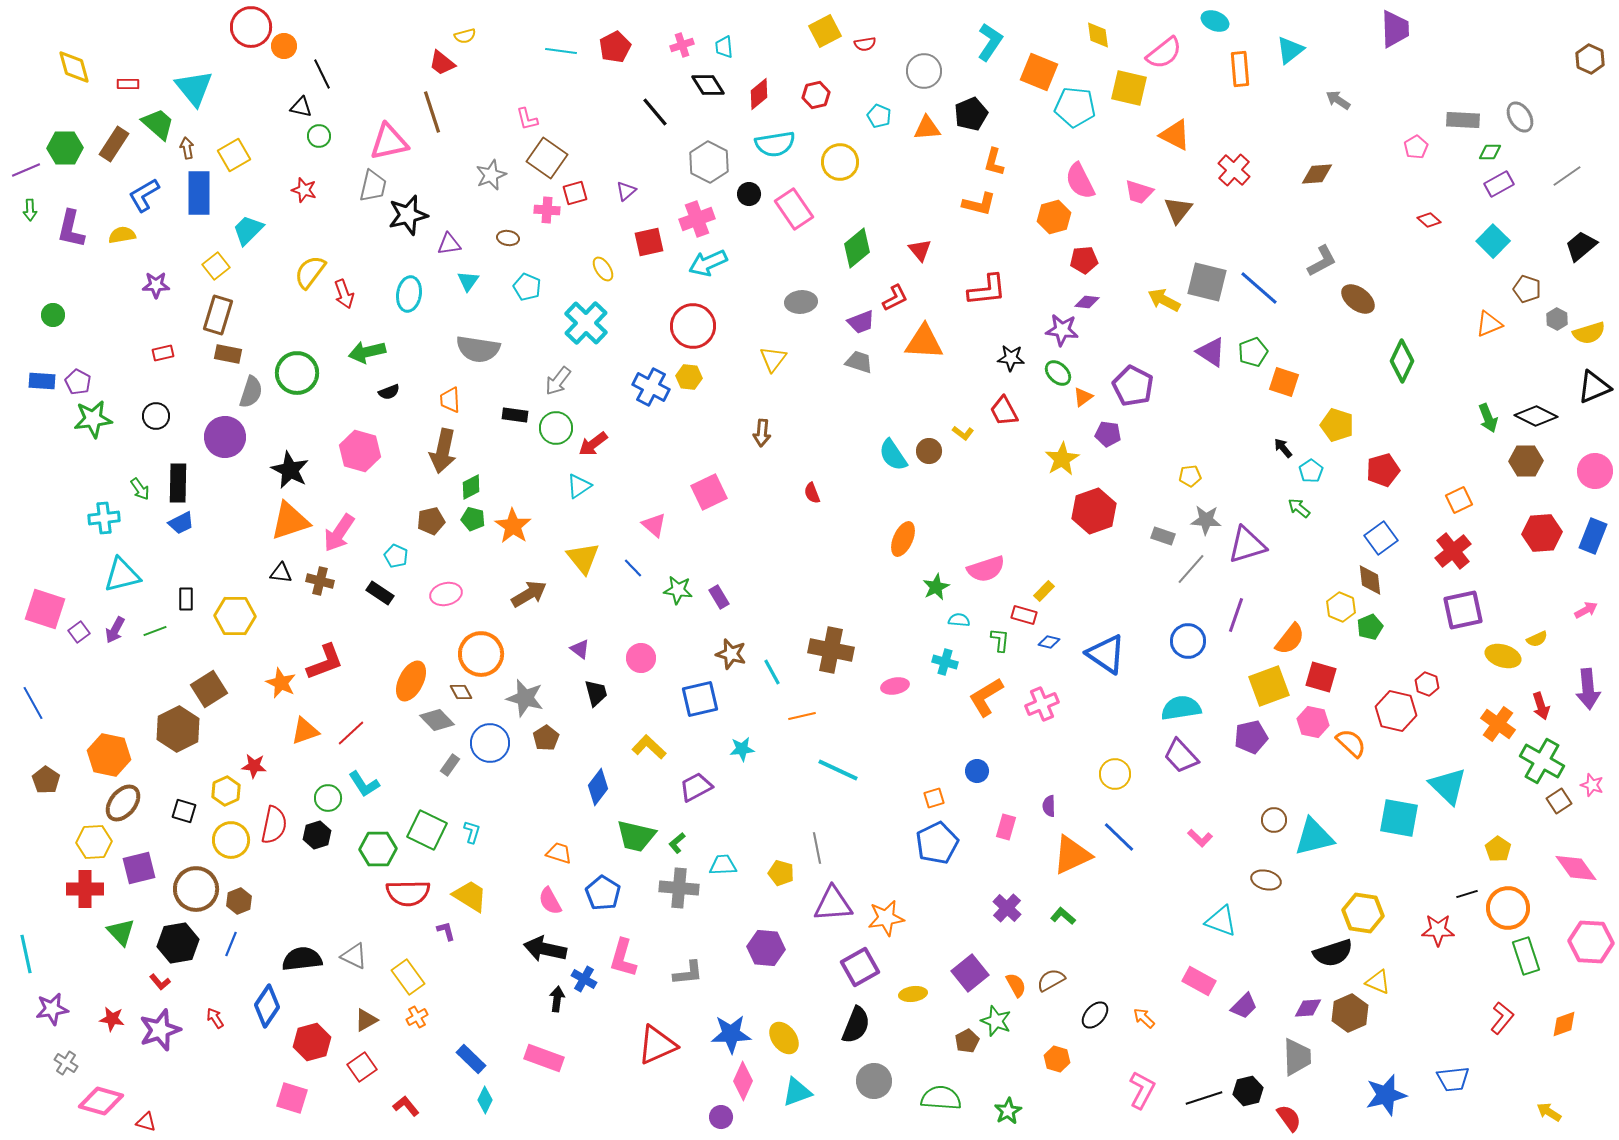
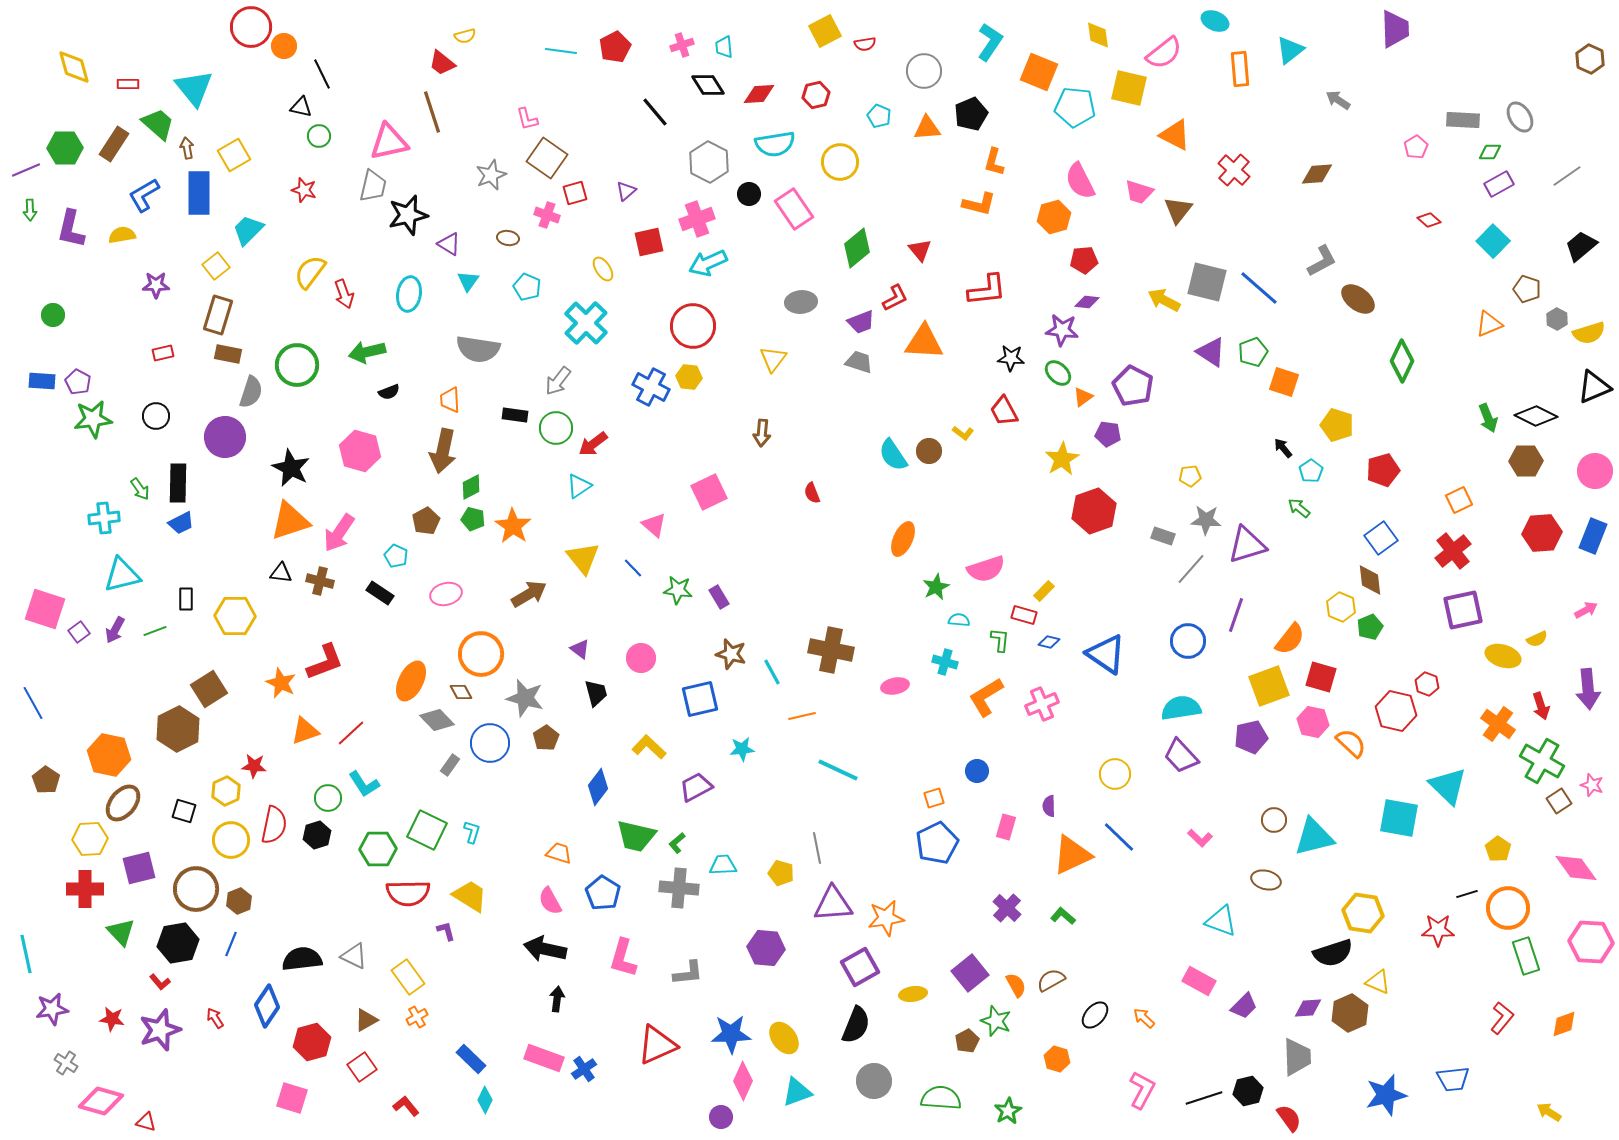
red diamond at (759, 94): rotated 36 degrees clockwise
pink cross at (547, 210): moved 5 px down; rotated 15 degrees clockwise
purple triangle at (449, 244): rotated 40 degrees clockwise
green circle at (297, 373): moved 8 px up
black star at (290, 470): moved 1 px right, 2 px up
brown pentagon at (431, 521): moved 5 px left; rotated 16 degrees counterclockwise
yellow hexagon at (94, 842): moved 4 px left, 3 px up
blue cross at (584, 979): moved 90 px down; rotated 25 degrees clockwise
